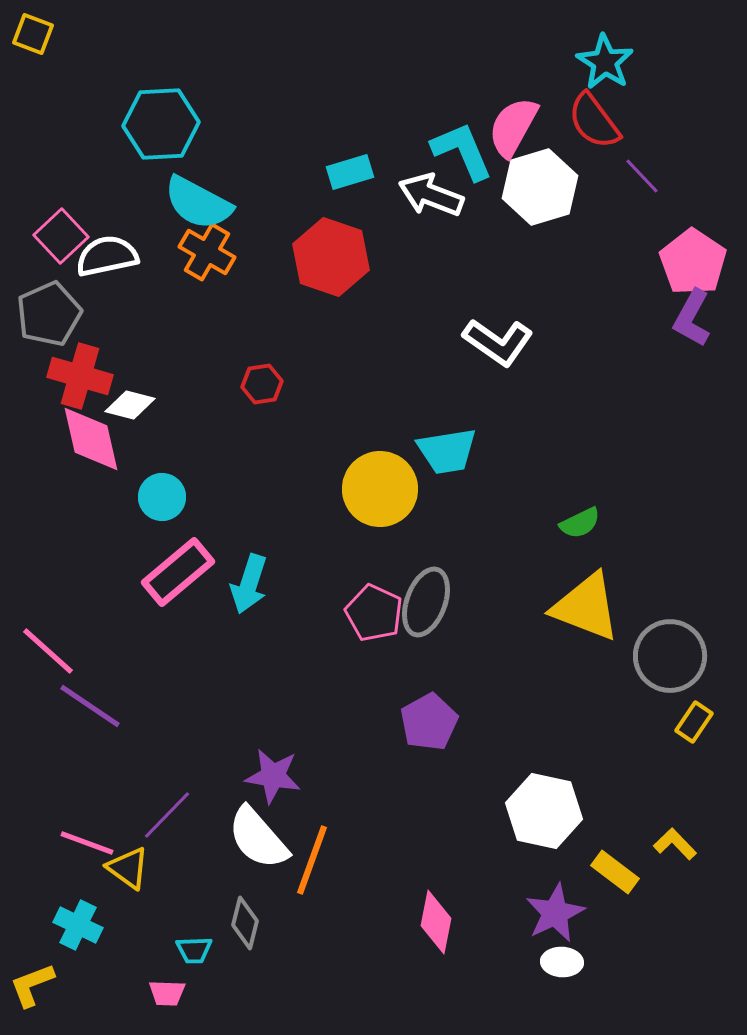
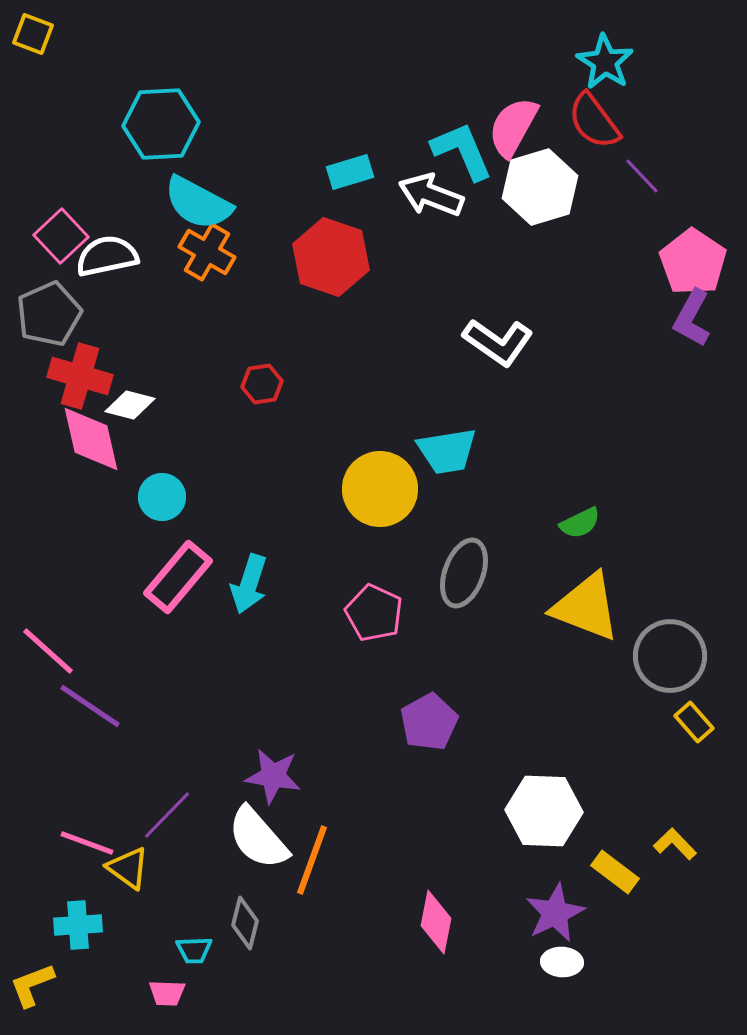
pink rectangle at (178, 572): moved 5 px down; rotated 10 degrees counterclockwise
gray ellipse at (426, 602): moved 38 px right, 29 px up
yellow rectangle at (694, 722): rotated 75 degrees counterclockwise
white hexagon at (544, 811): rotated 10 degrees counterclockwise
cyan cross at (78, 925): rotated 30 degrees counterclockwise
